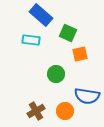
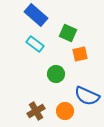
blue rectangle: moved 5 px left
cyan rectangle: moved 4 px right, 4 px down; rotated 30 degrees clockwise
blue semicircle: rotated 15 degrees clockwise
